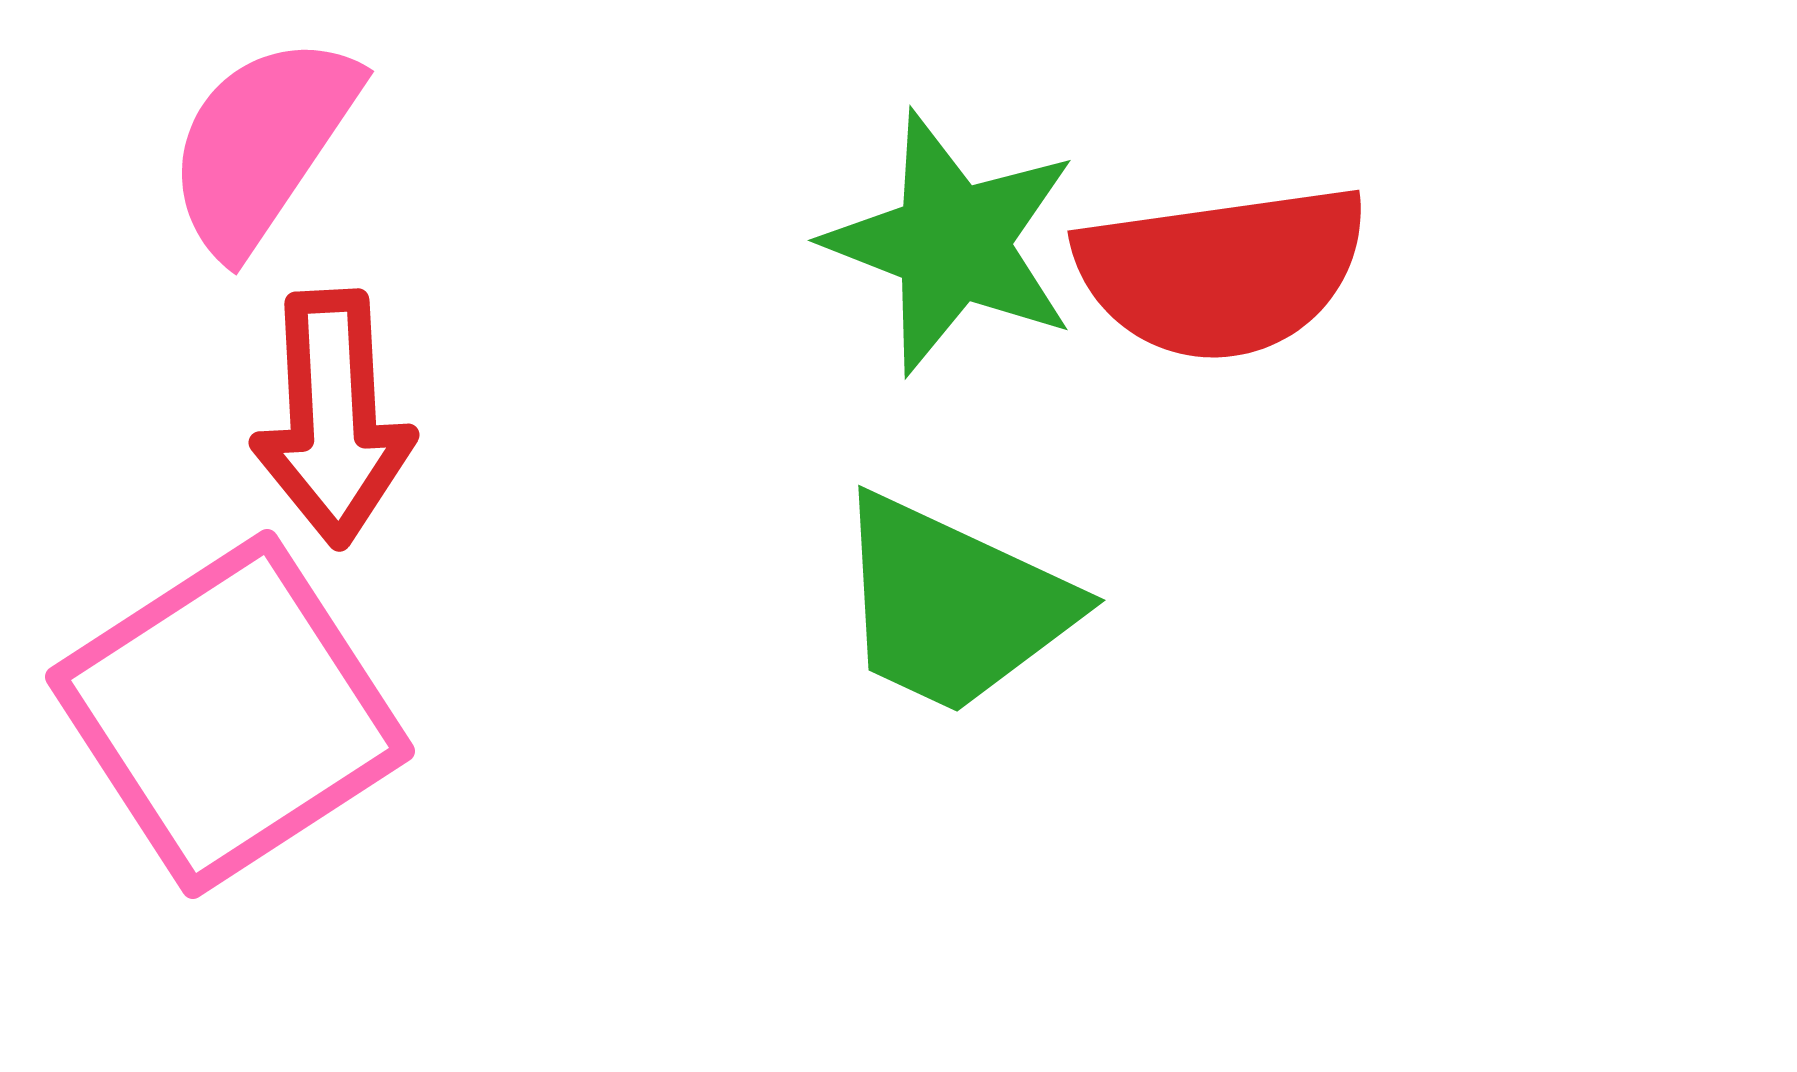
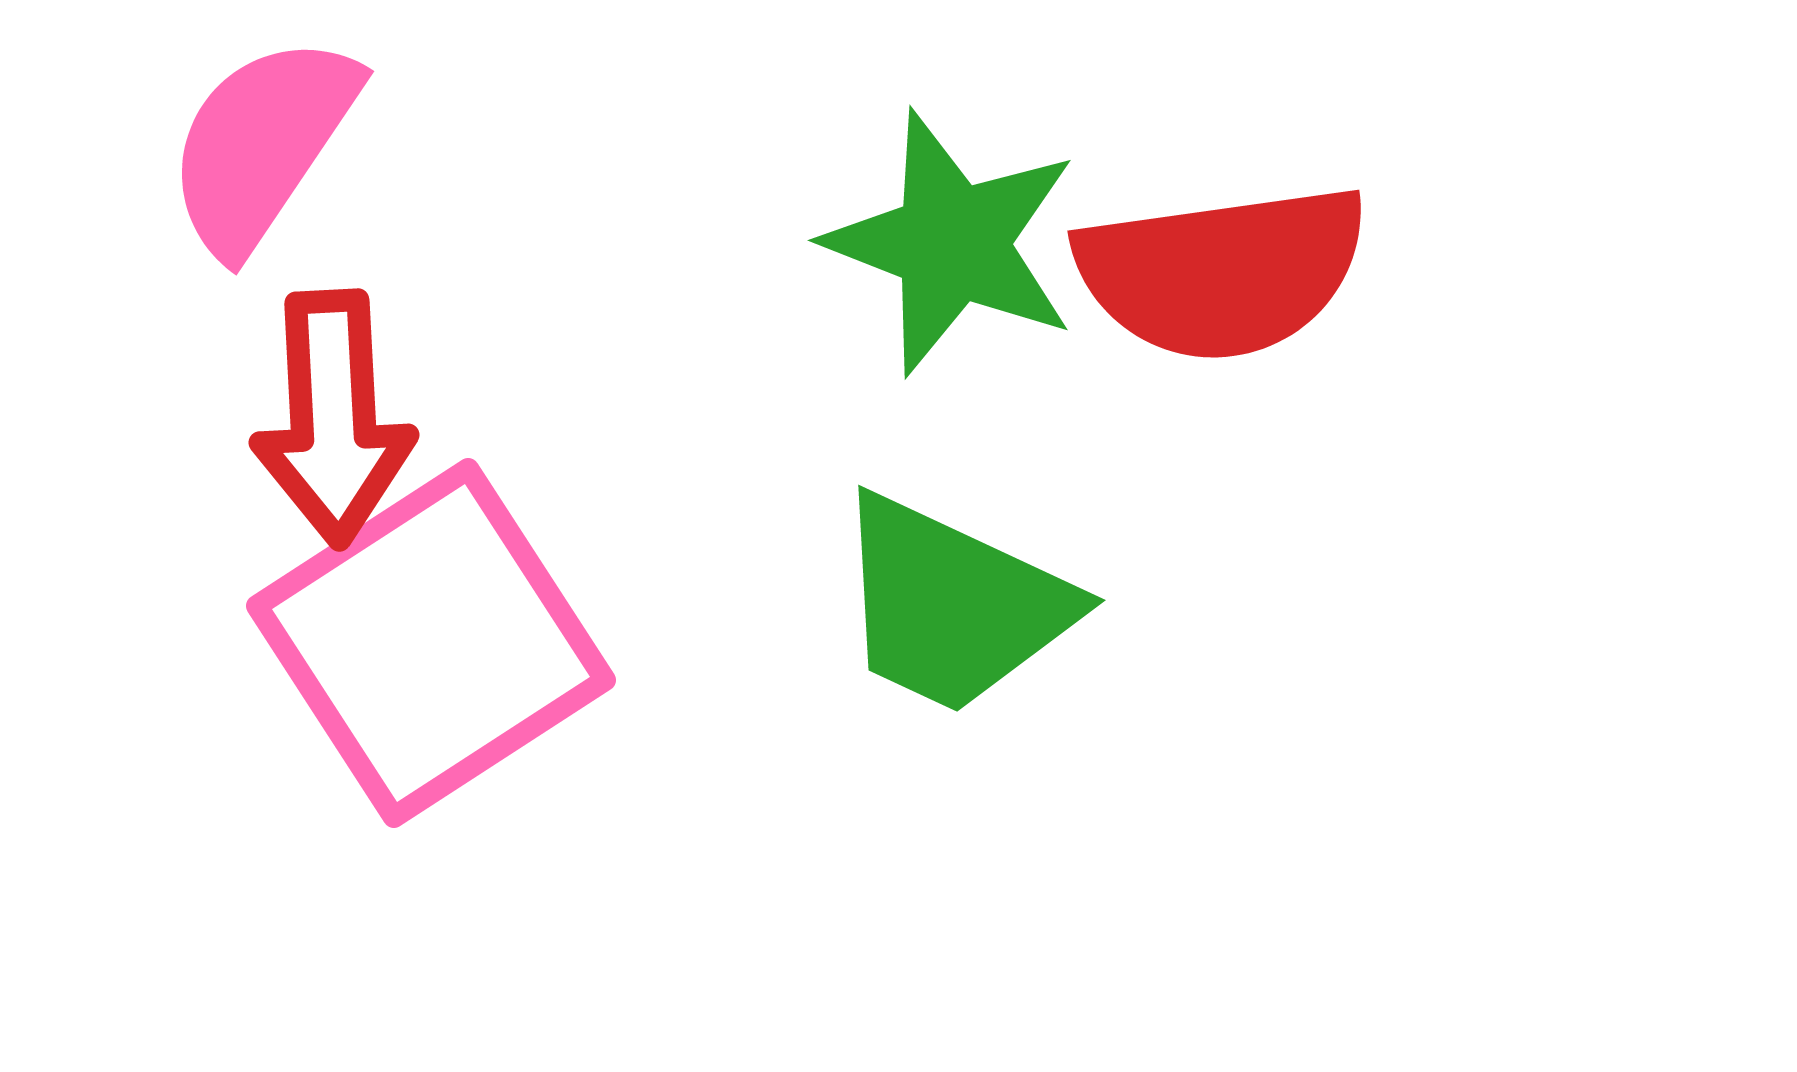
pink square: moved 201 px right, 71 px up
